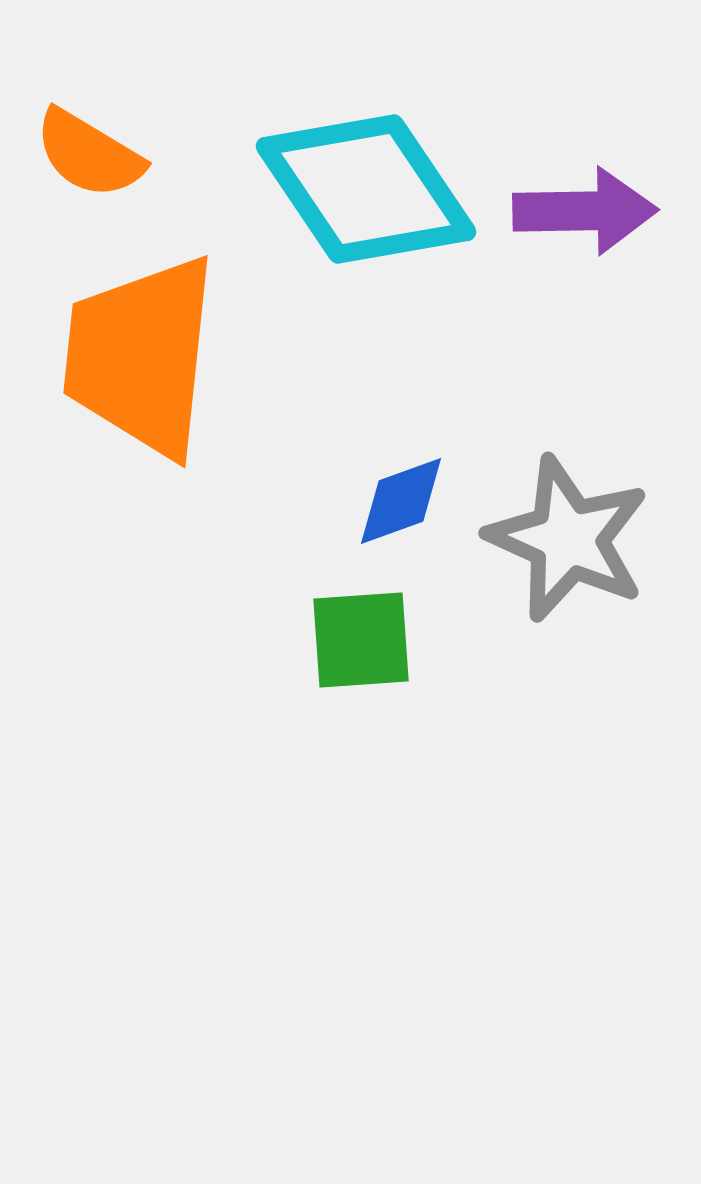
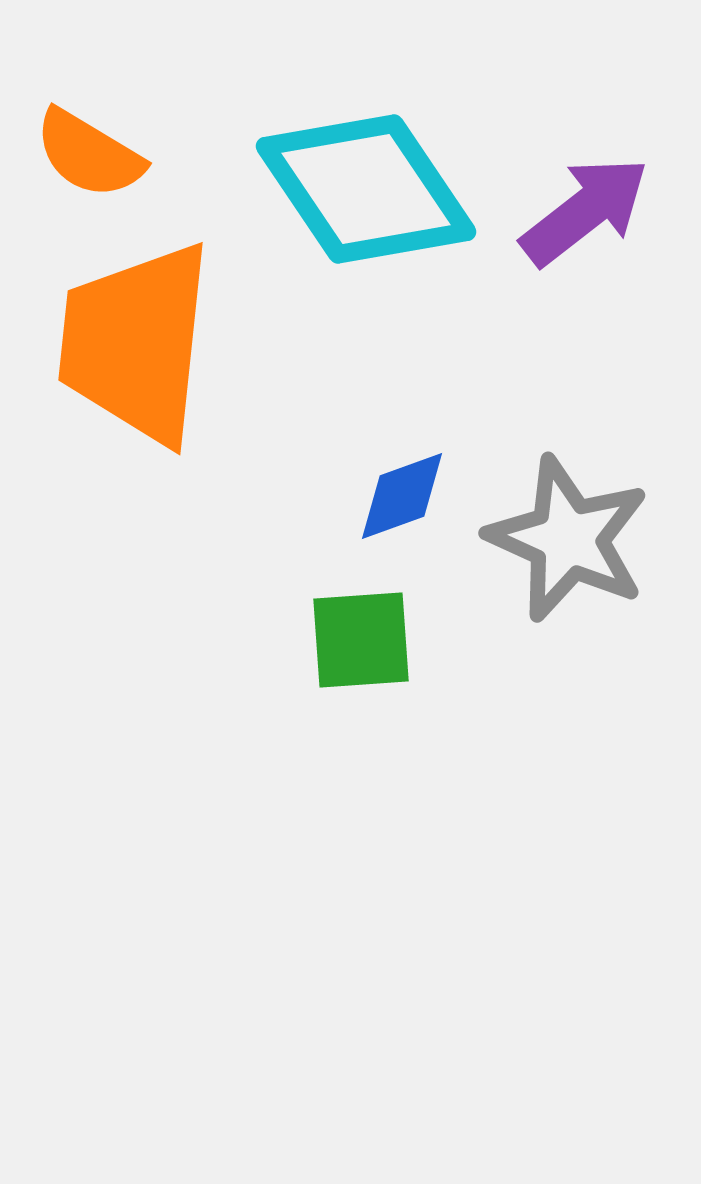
purple arrow: rotated 37 degrees counterclockwise
orange trapezoid: moved 5 px left, 13 px up
blue diamond: moved 1 px right, 5 px up
